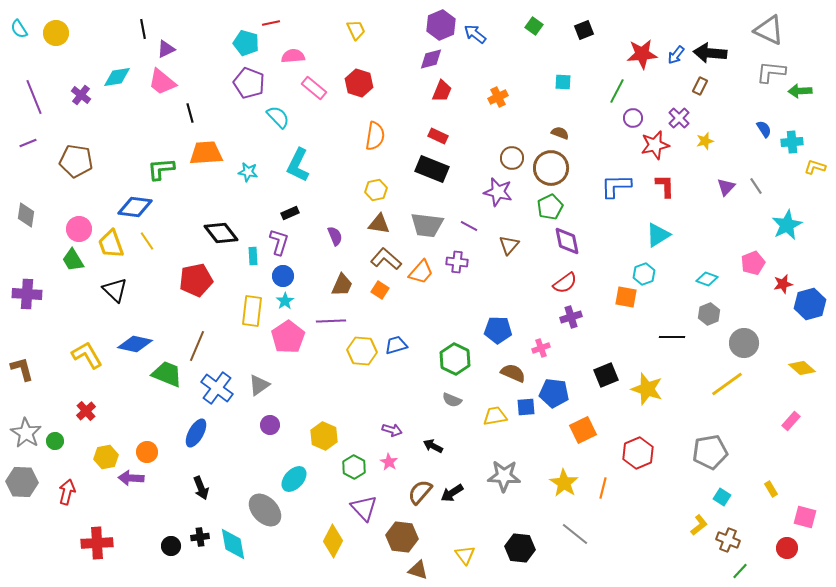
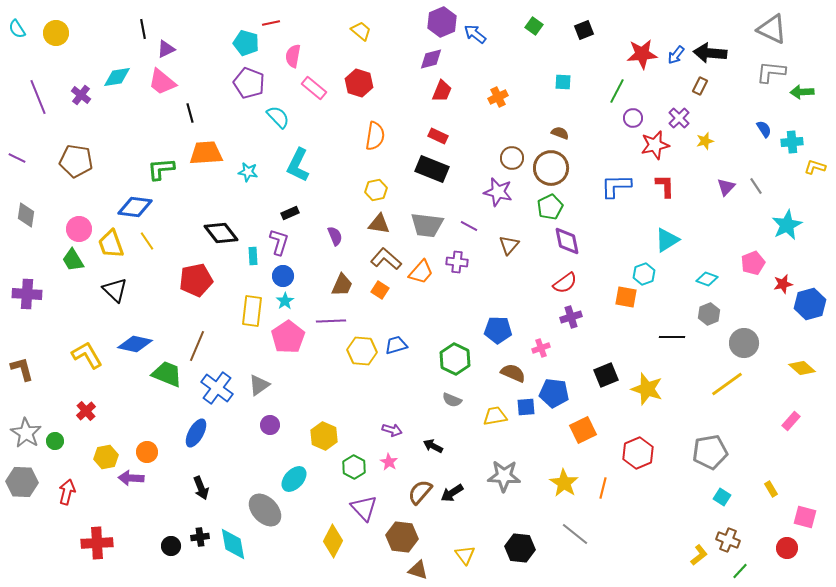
purple hexagon at (441, 25): moved 1 px right, 3 px up
cyan semicircle at (19, 29): moved 2 px left
yellow trapezoid at (356, 30): moved 5 px right, 1 px down; rotated 25 degrees counterclockwise
gray triangle at (769, 30): moved 3 px right, 1 px up
pink semicircle at (293, 56): rotated 75 degrees counterclockwise
green arrow at (800, 91): moved 2 px right, 1 px down
purple line at (34, 97): moved 4 px right
purple line at (28, 143): moved 11 px left, 15 px down; rotated 48 degrees clockwise
cyan triangle at (658, 235): moved 9 px right, 5 px down
yellow L-shape at (699, 525): moved 30 px down
